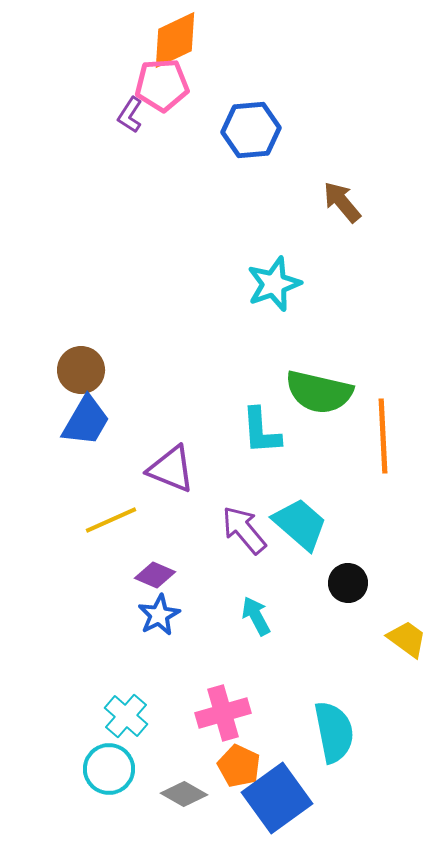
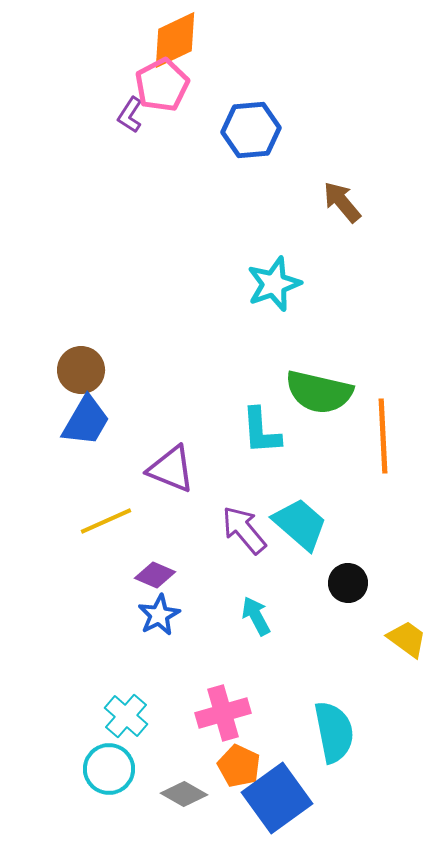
pink pentagon: rotated 24 degrees counterclockwise
yellow line: moved 5 px left, 1 px down
